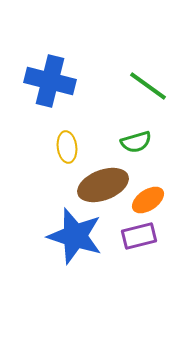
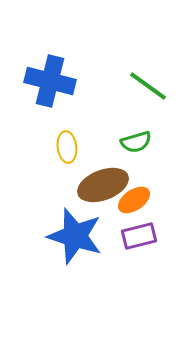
orange ellipse: moved 14 px left
